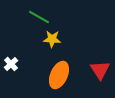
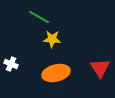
white cross: rotated 24 degrees counterclockwise
red triangle: moved 2 px up
orange ellipse: moved 3 px left, 2 px up; rotated 52 degrees clockwise
